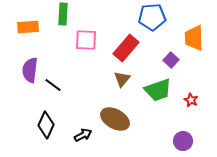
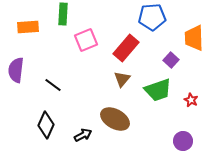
pink square: rotated 25 degrees counterclockwise
purple semicircle: moved 14 px left
